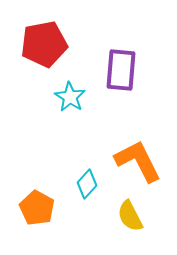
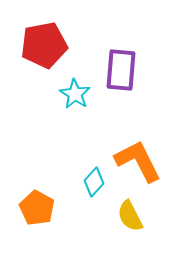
red pentagon: moved 1 px down
cyan star: moved 5 px right, 3 px up
cyan diamond: moved 7 px right, 2 px up
